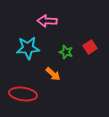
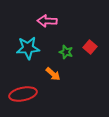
red square: rotated 16 degrees counterclockwise
red ellipse: rotated 20 degrees counterclockwise
